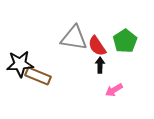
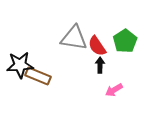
black star: moved 1 px down
